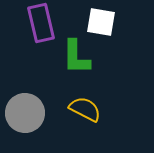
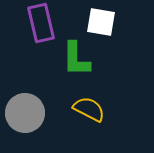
green L-shape: moved 2 px down
yellow semicircle: moved 4 px right
